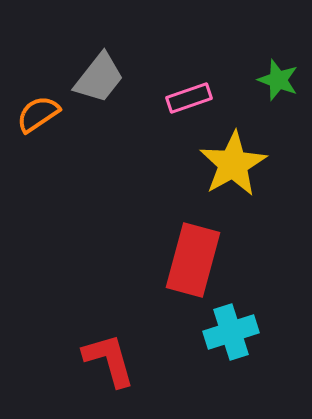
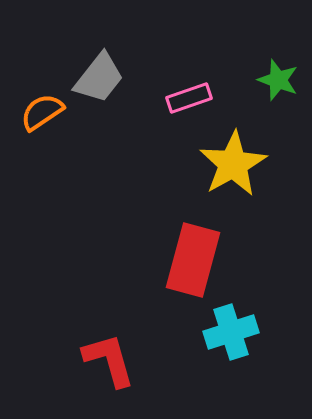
orange semicircle: moved 4 px right, 2 px up
